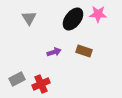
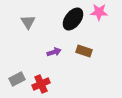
pink star: moved 1 px right, 2 px up
gray triangle: moved 1 px left, 4 px down
